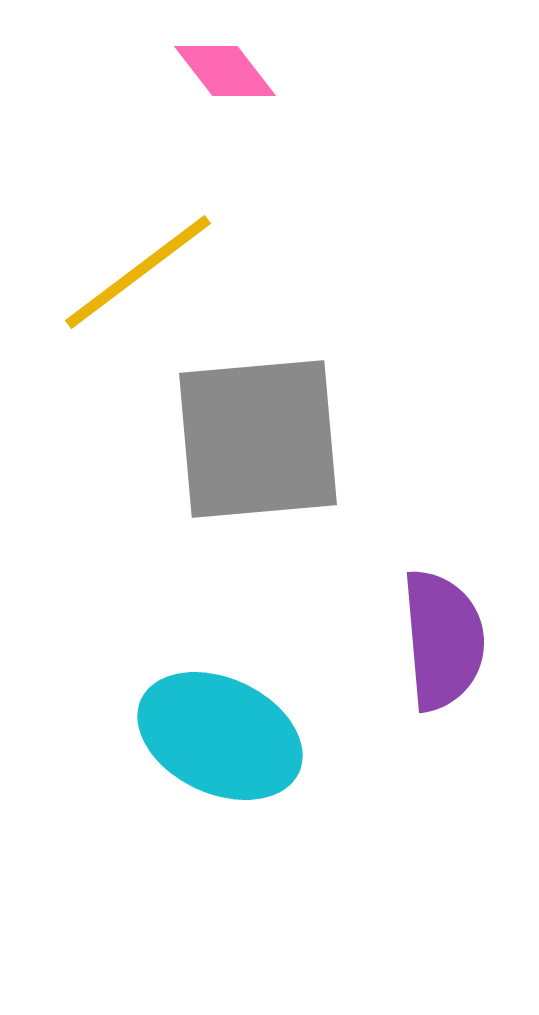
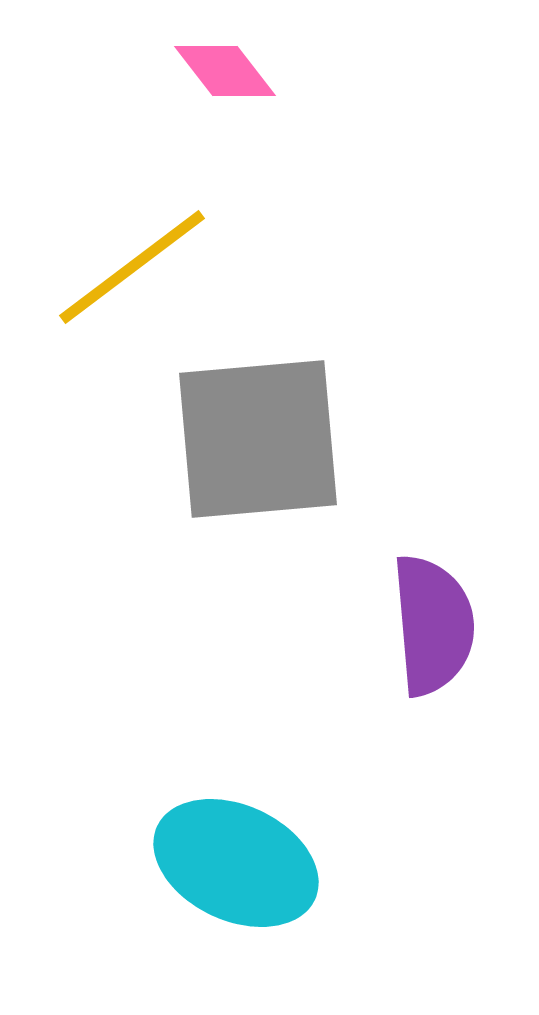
yellow line: moved 6 px left, 5 px up
purple semicircle: moved 10 px left, 15 px up
cyan ellipse: moved 16 px right, 127 px down
